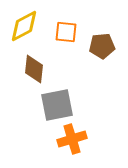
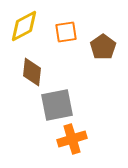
orange square: rotated 15 degrees counterclockwise
brown pentagon: moved 1 px right, 1 px down; rotated 30 degrees counterclockwise
brown diamond: moved 2 px left, 3 px down
